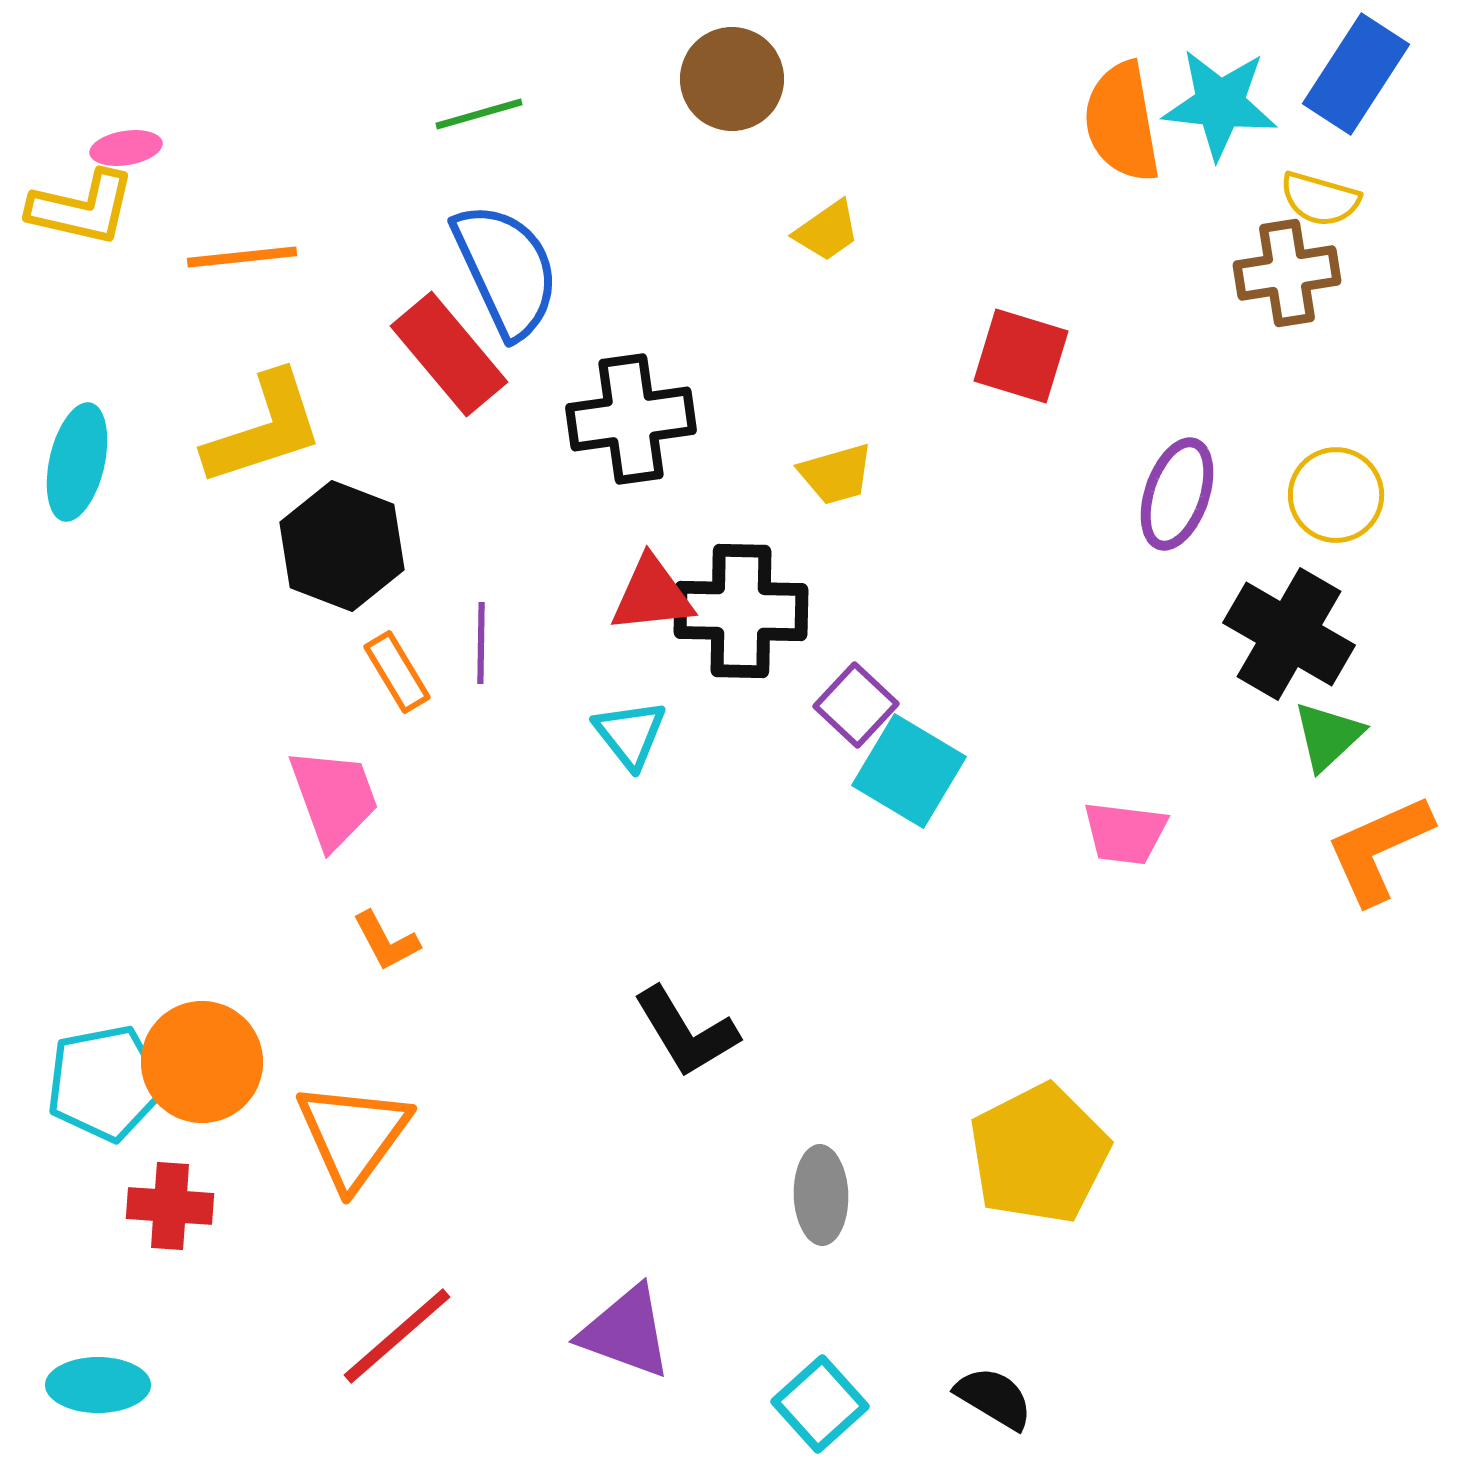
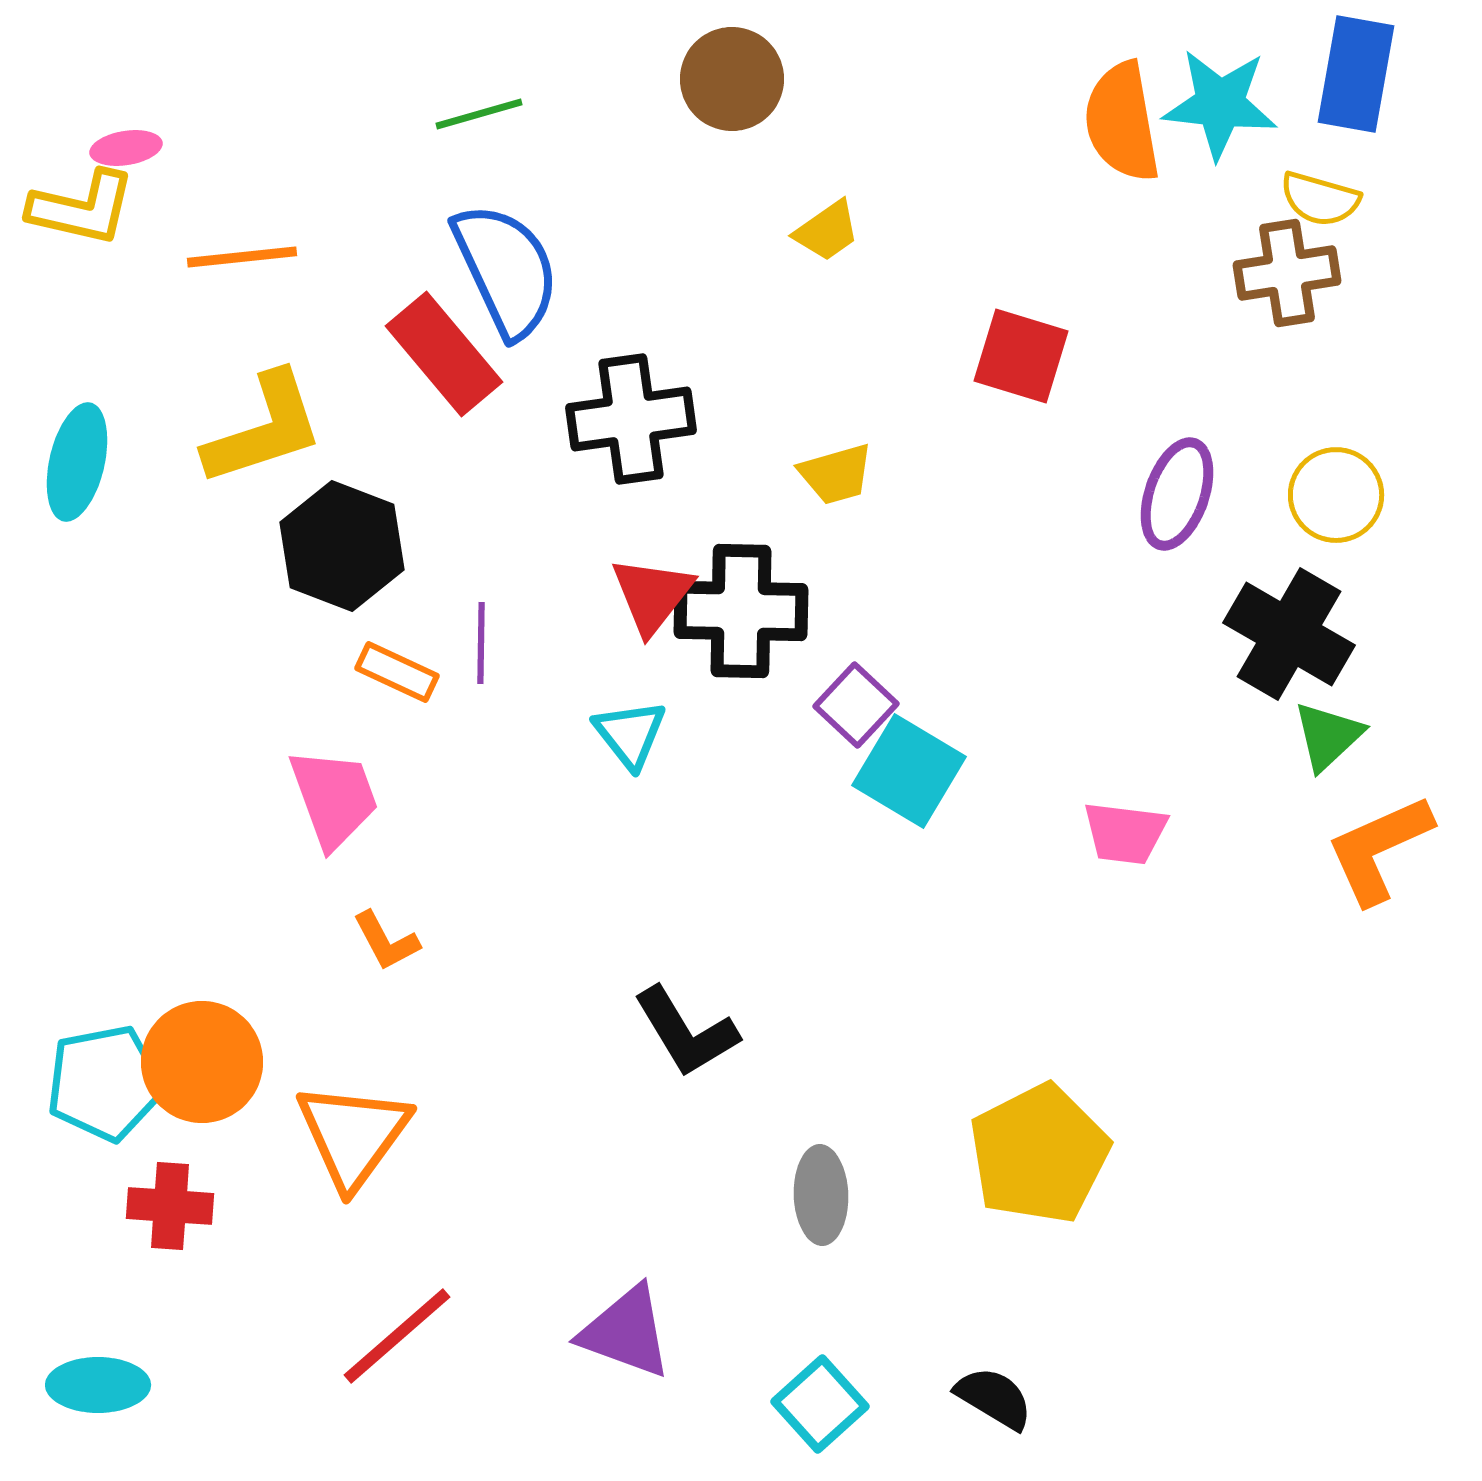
blue rectangle at (1356, 74): rotated 23 degrees counterclockwise
red rectangle at (449, 354): moved 5 px left
red triangle at (652, 595): rotated 46 degrees counterclockwise
orange rectangle at (397, 672): rotated 34 degrees counterclockwise
